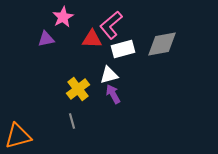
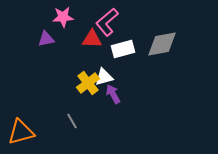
pink star: rotated 25 degrees clockwise
pink L-shape: moved 4 px left, 3 px up
white triangle: moved 5 px left, 2 px down
yellow cross: moved 10 px right, 6 px up
gray line: rotated 14 degrees counterclockwise
orange triangle: moved 3 px right, 4 px up
